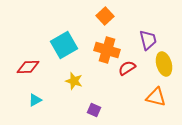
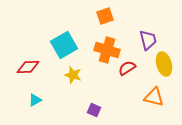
orange square: rotated 24 degrees clockwise
yellow star: moved 1 px left, 6 px up
orange triangle: moved 2 px left
